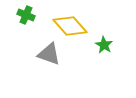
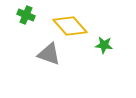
green star: rotated 24 degrees counterclockwise
